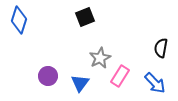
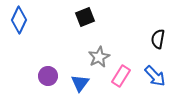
blue diamond: rotated 8 degrees clockwise
black semicircle: moved 3 px left, 9 px up
gray star: moved 1 px left, 1 px up
pink rectangle: moved 1 px right
blue arrow: moved 7 px up
